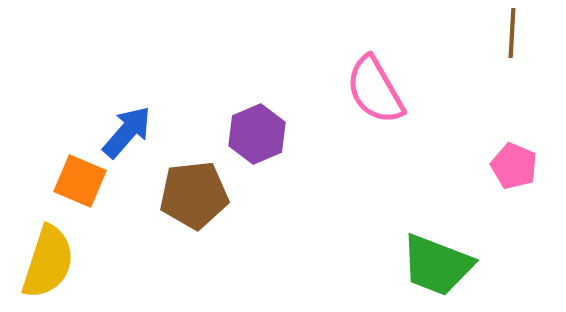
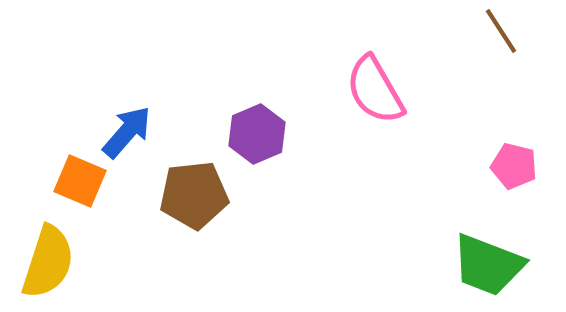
brown line: moved 11 px left, 2 px up; rotated 36 degrees counterclockwise
pink pentagon: rotated 9 degrees counterclockwise
green trapezoid: moved 51 px right
